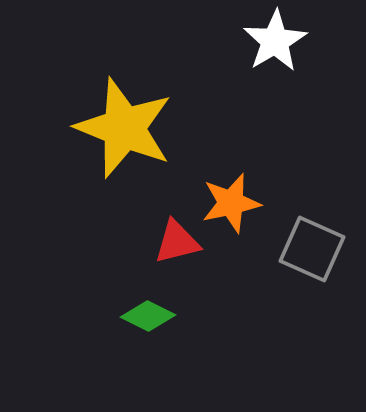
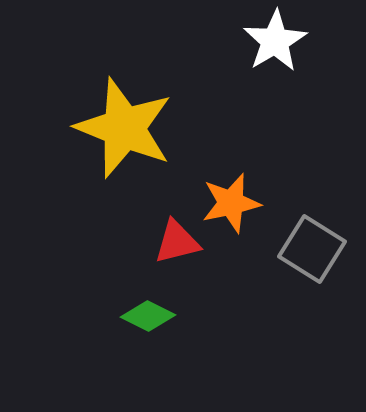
gray square: rotated 8 degrees clockwise
